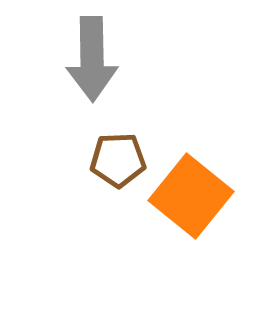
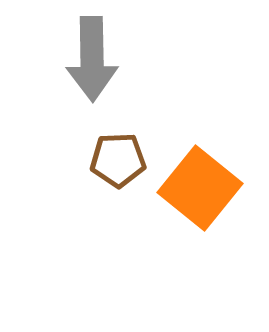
orange square: moved 9 px right, 8 px up
